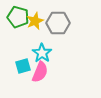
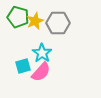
pink semicircle: moved 1 px right; rotated 20 degrees clockwise
